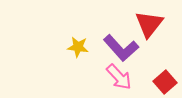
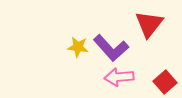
purple L-shape: moved 10 px left
pink arrow: rotated 128 degrees clockwise
